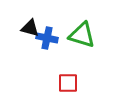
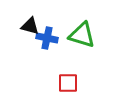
black triangle: moved 2 px up
